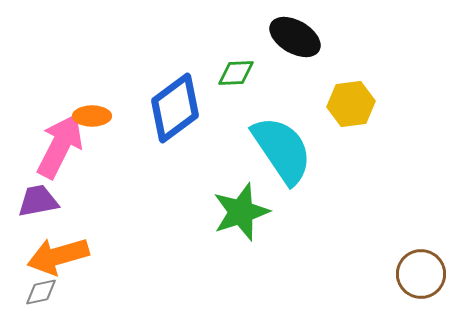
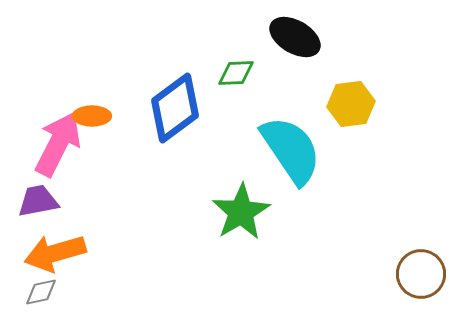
pink arrow: moved 2 px left, 2 px up
cyan semicircle: moved 9 px right
green star: rotated 12 degrees counterclockwise
orange arrow: moved 3 px left, 3 px up
